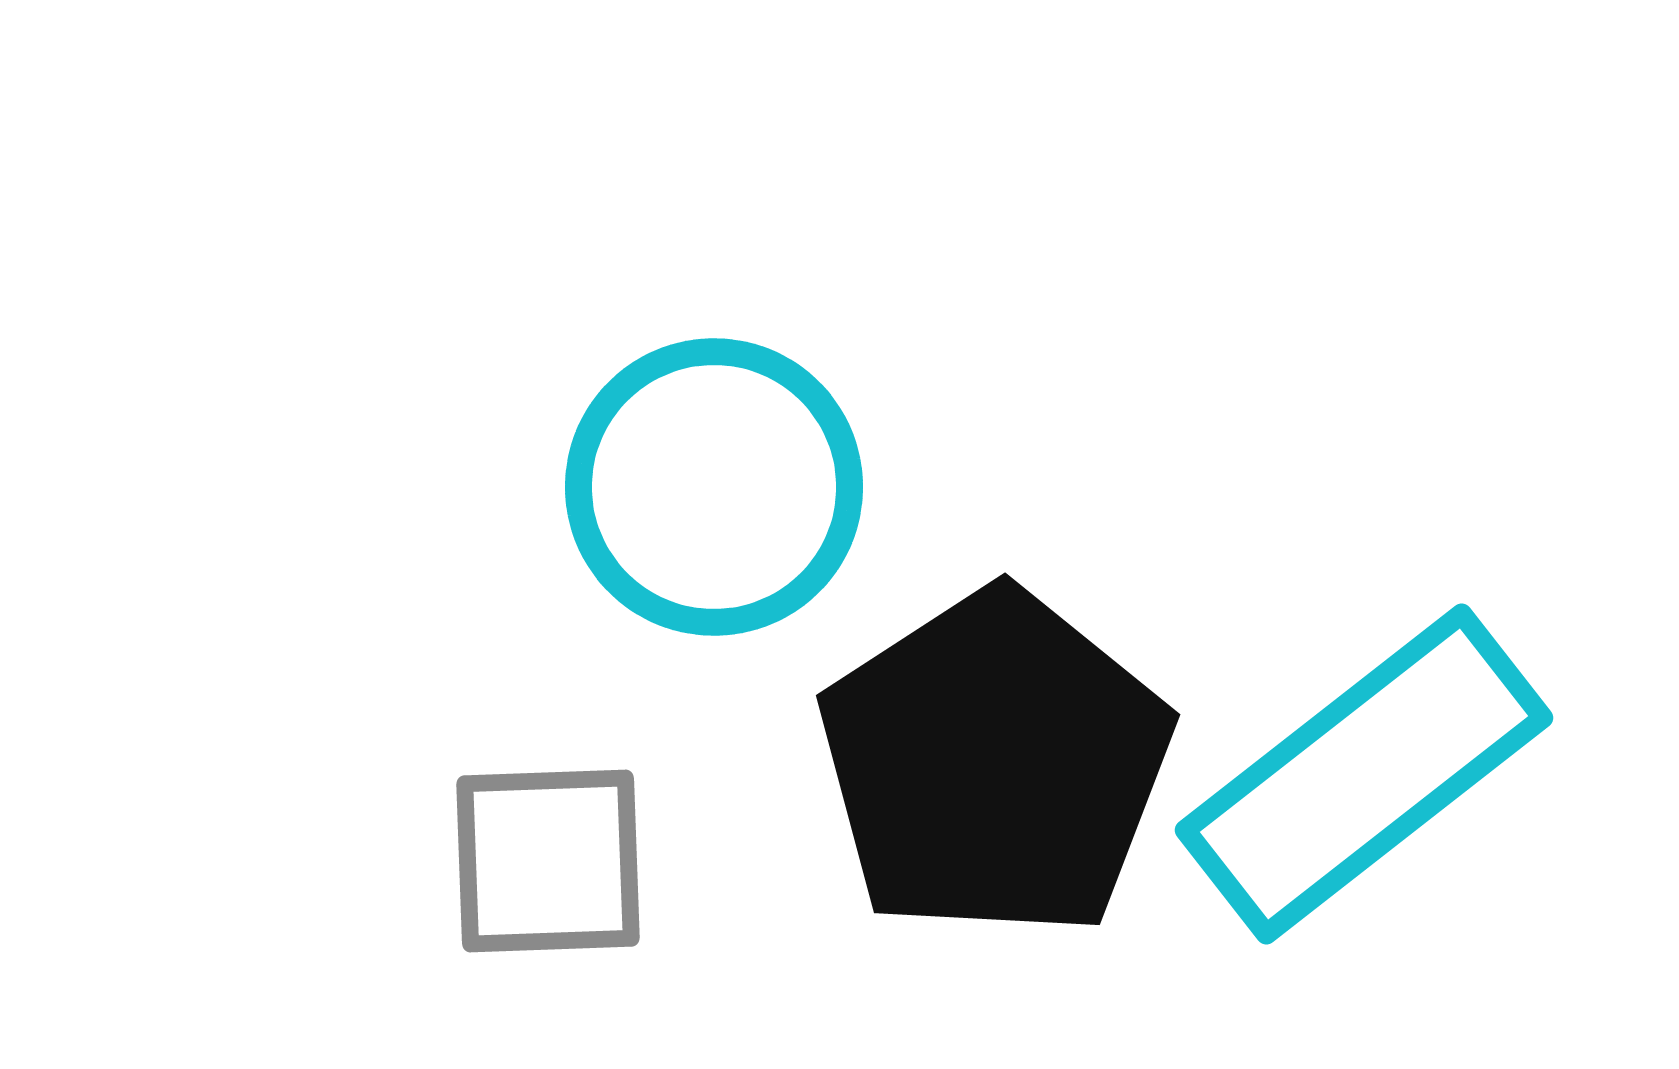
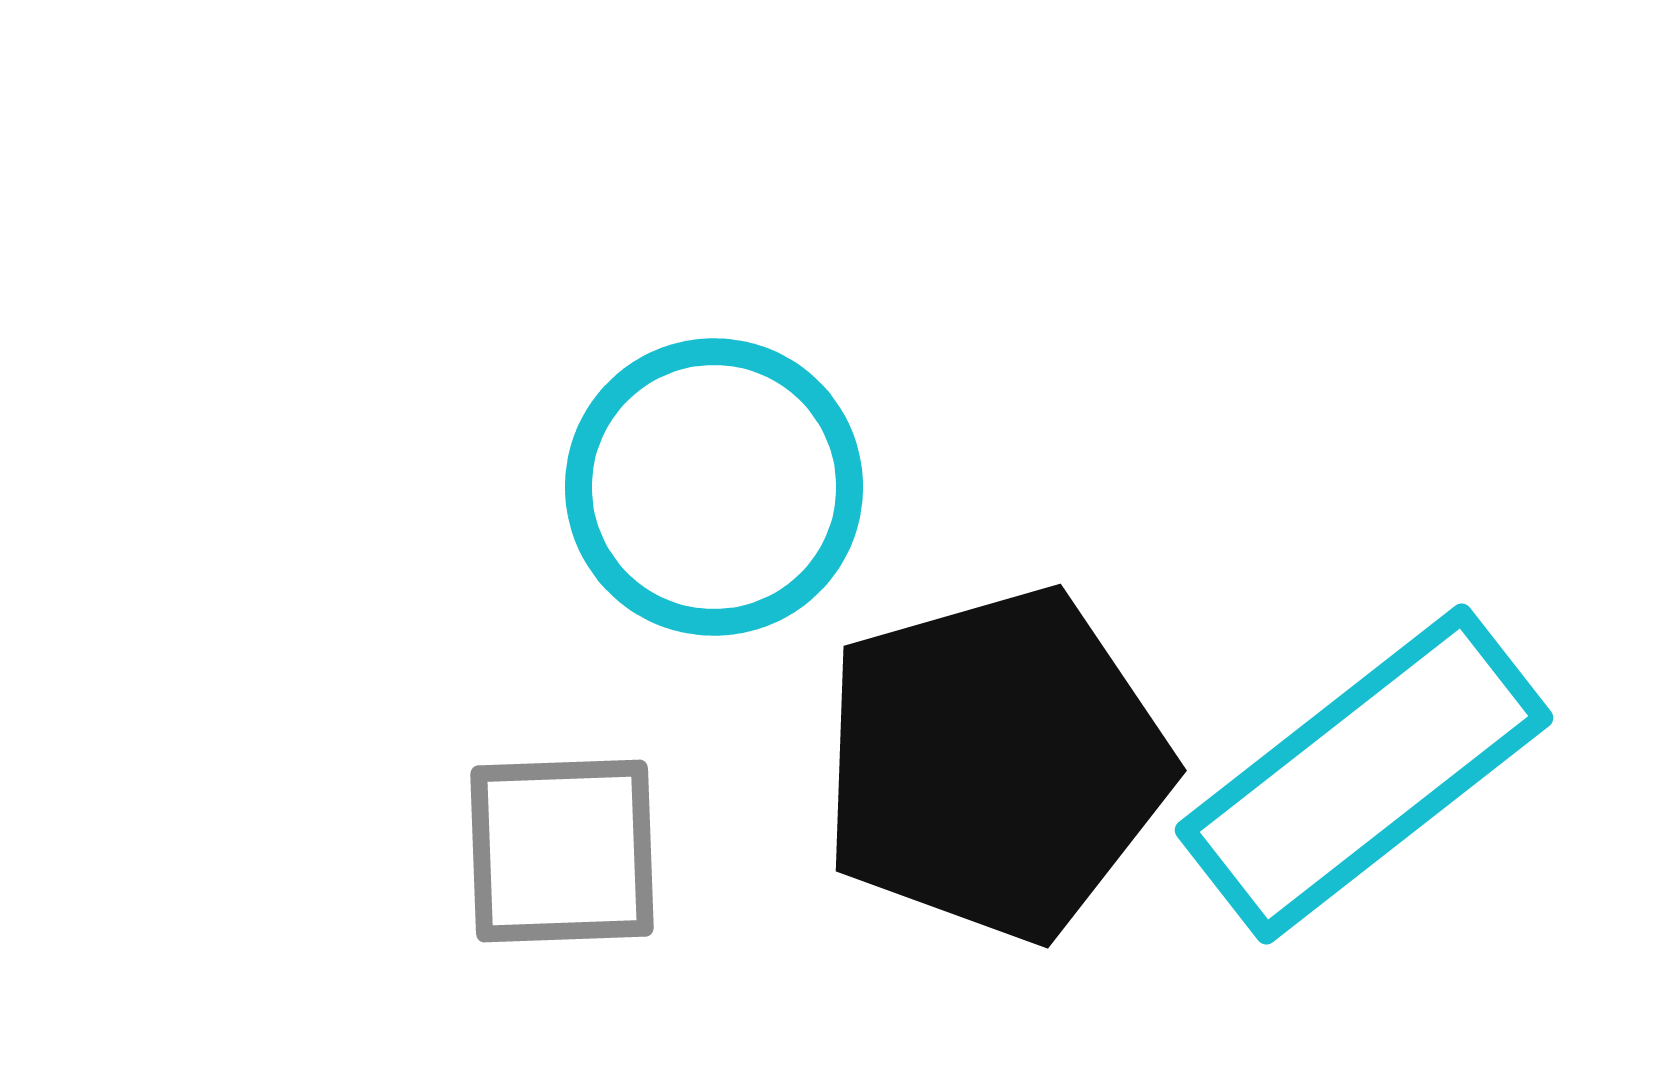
black pentagon: rotated 17 degrees clockwise
gray square: moved 14 px right, 10 px up
